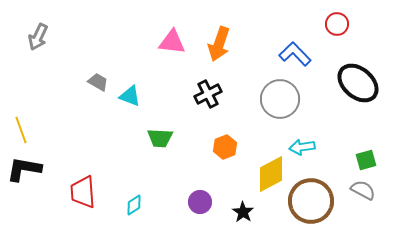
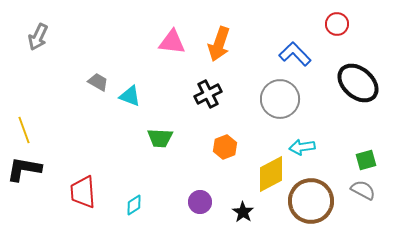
yellow line: moved 3 px right
